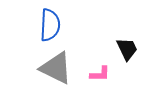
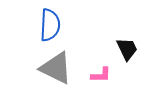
pink L-shape: moved 1 px right, 1 px down
